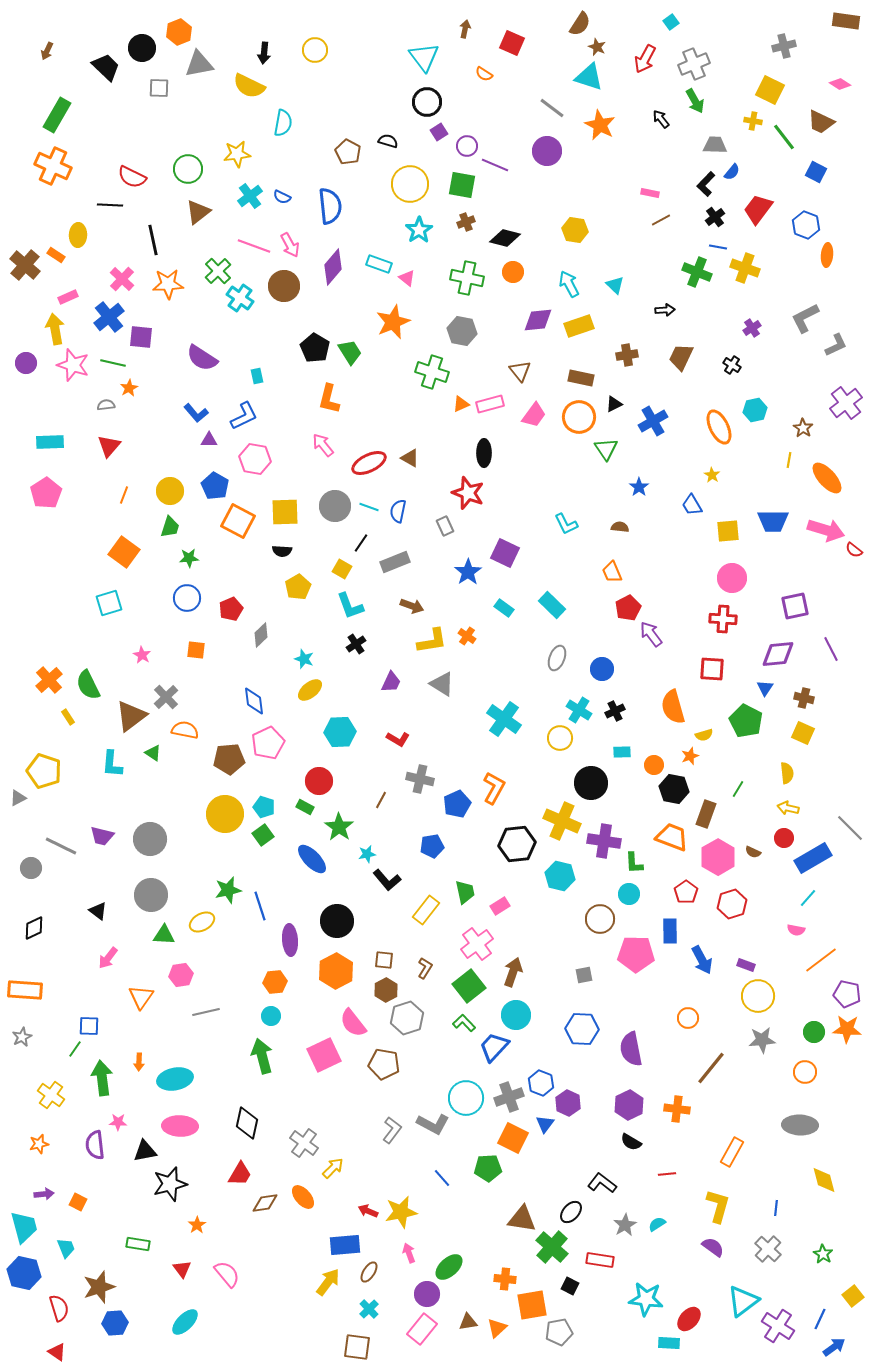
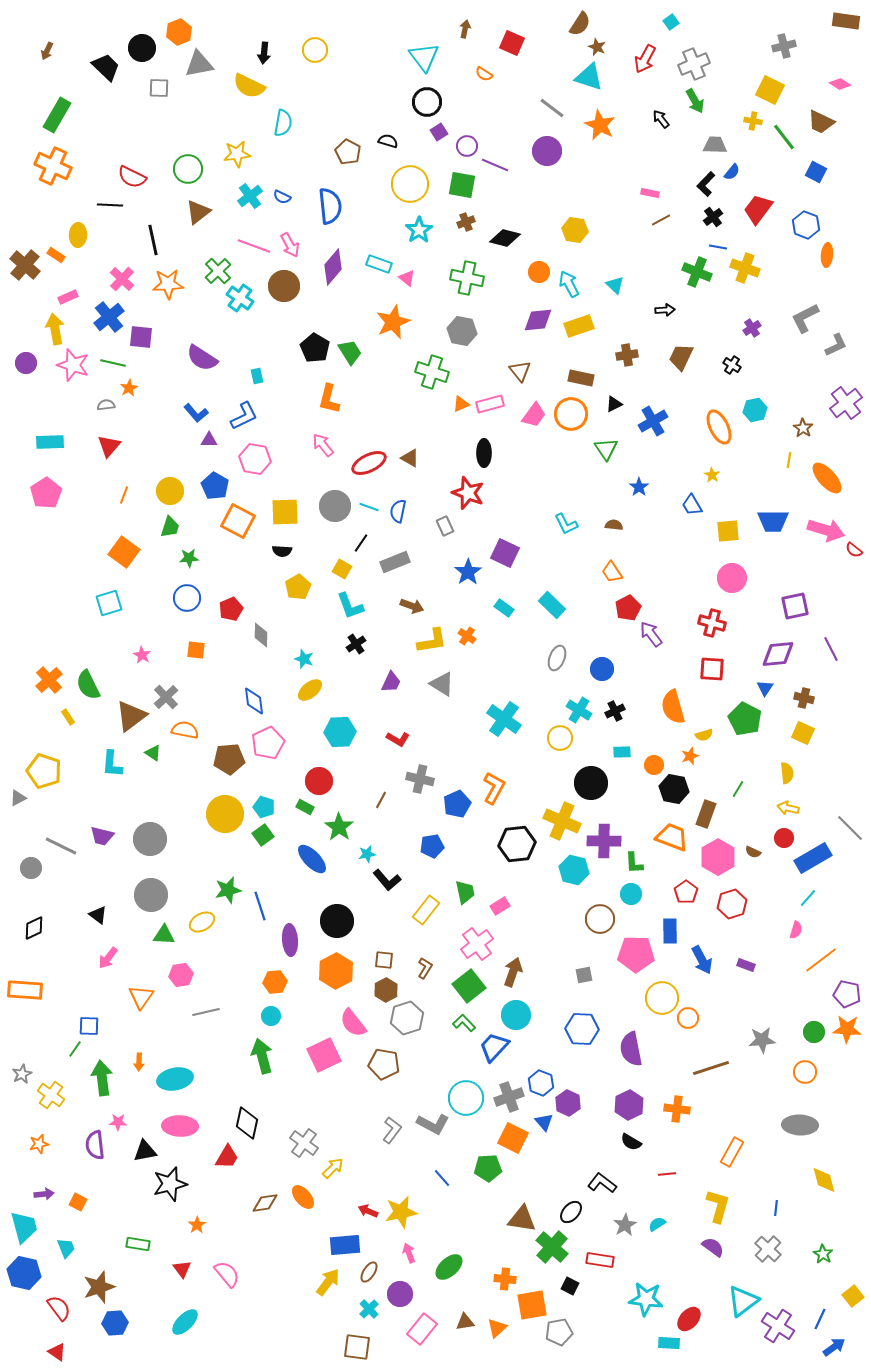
black cross at (715, 217): moved 2 px left
orange circle at (513, 272): moved 26 px right
orange circle at (579, 417): moved 8 px left, 3 px up
brown semicircle at (620, 527): moved 6 px left, 2 px up
orange trapezoid at (612, 572): rotated 10 degrees counterclockwise
red cross at (723, 619): moved 11 px left, 4 px down; rotated 12 degrees clockwise
gray diamond at (261, 635): rotated 45 degrees counterclockwise
green pentagon at (746, 721): moved 1 px left, 2 px up
purple cross at (604, 841): rotated 8 degrees counterclockwise
cyan hexagon at (560, 876): moved 14 px right, 6 px up
cyan circle at (629, 894): moved 2 px right
black triangle at (98, 911): moved 4 px down
pink semicircle at (796, 930): rotated 84 degrees counterclockwise
yellow circle at (758, 996): moved 96 px left, 2 px down
gray star at (22, 1037): moved 37 px down
brown line at (711, 1068): rotated 33 degrees clockwise
blue triangle at (545, 1124): moved 1 px left, 2 px up; rotated 18 degrees counterclockwise
red trapezoid at (240, 1174): moved 13 px left, 17 px up
purple circle at (427, 1294): moved 27 px left
red semicircle at (59, 1308): rotated 20 degrees counterclockwise
brown triangle at (468, 1322): moved 3 px left
